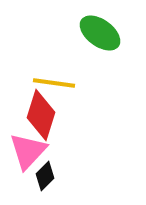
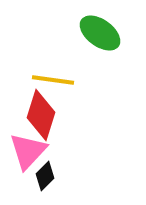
yellow line: moved 1 px left, 3 px up
